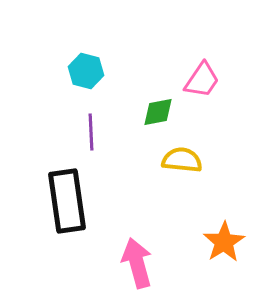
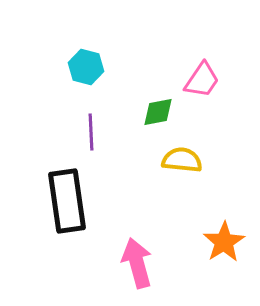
cyan hexagon: moved 4 px up
